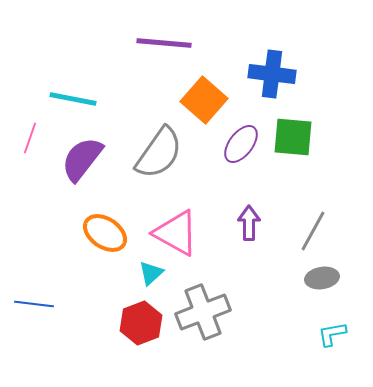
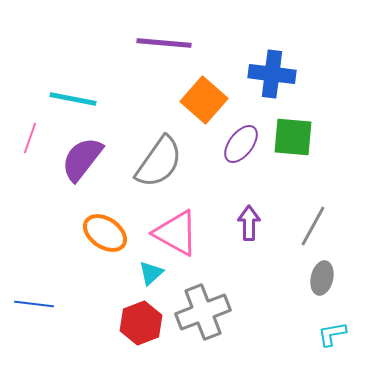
gray semicircle: moved 9 px down
gray line: moved 5 px up
gray ellipse: rotated 68 degrees counterclockwise
